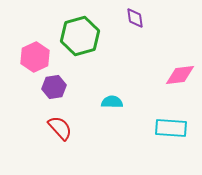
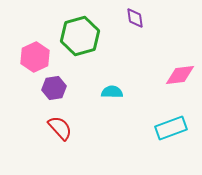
purple hexagon: moved 1 px down
cyan semicircle: moved 10 px up
cyan rectangle: rotated 24 degrees counterclockwise
